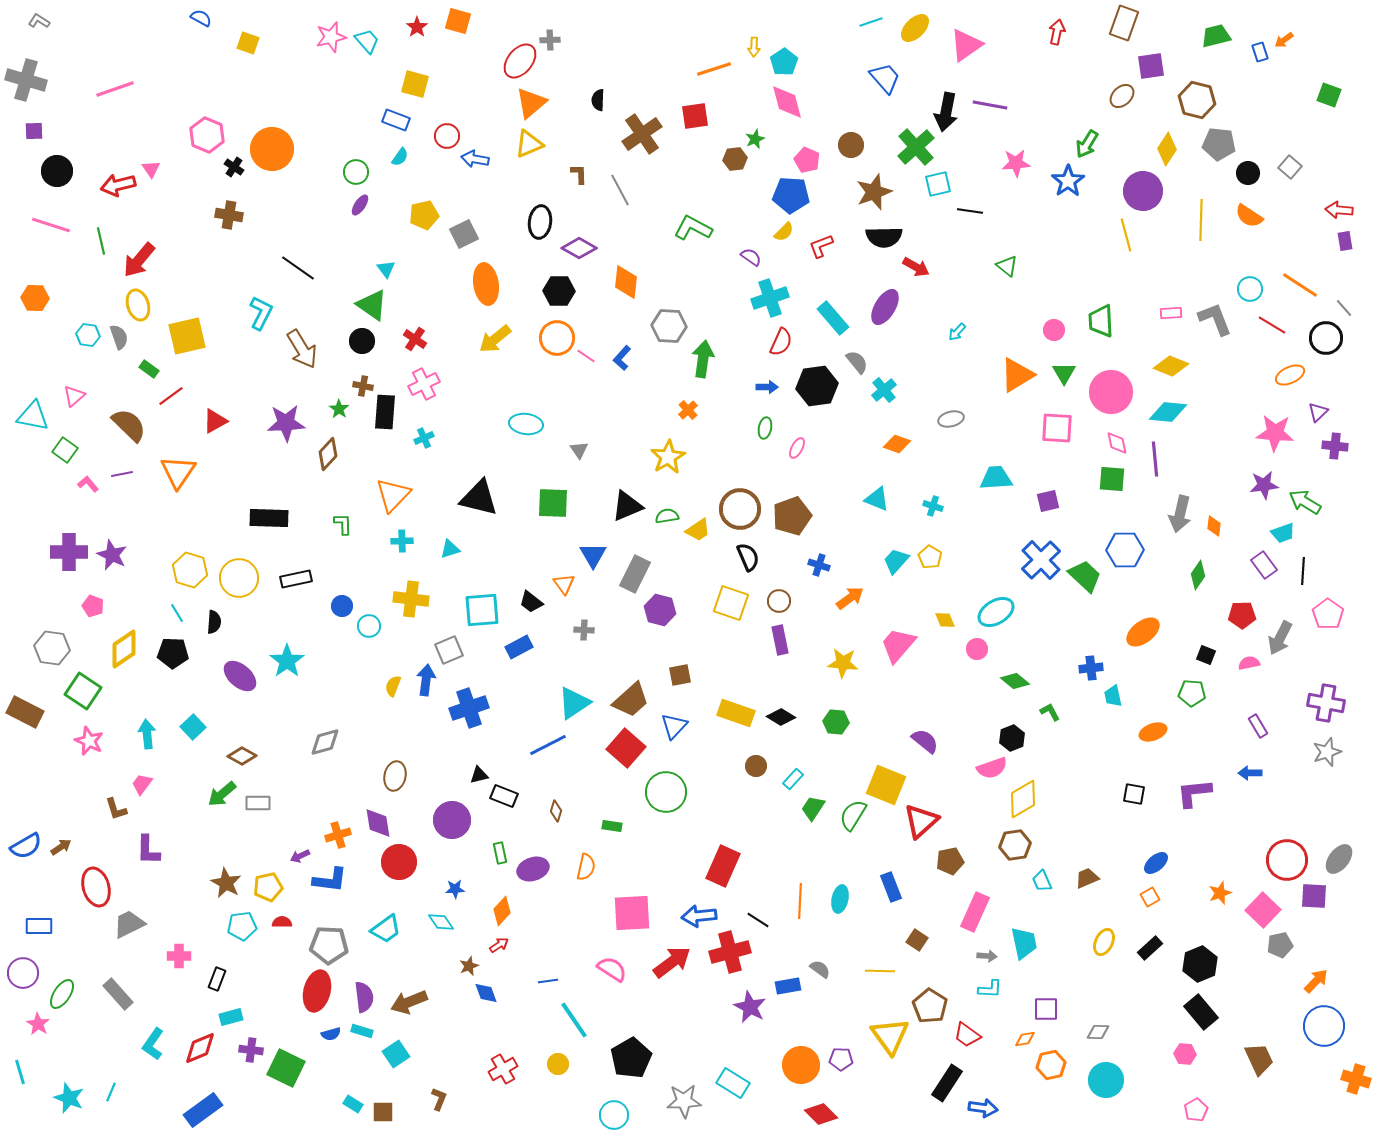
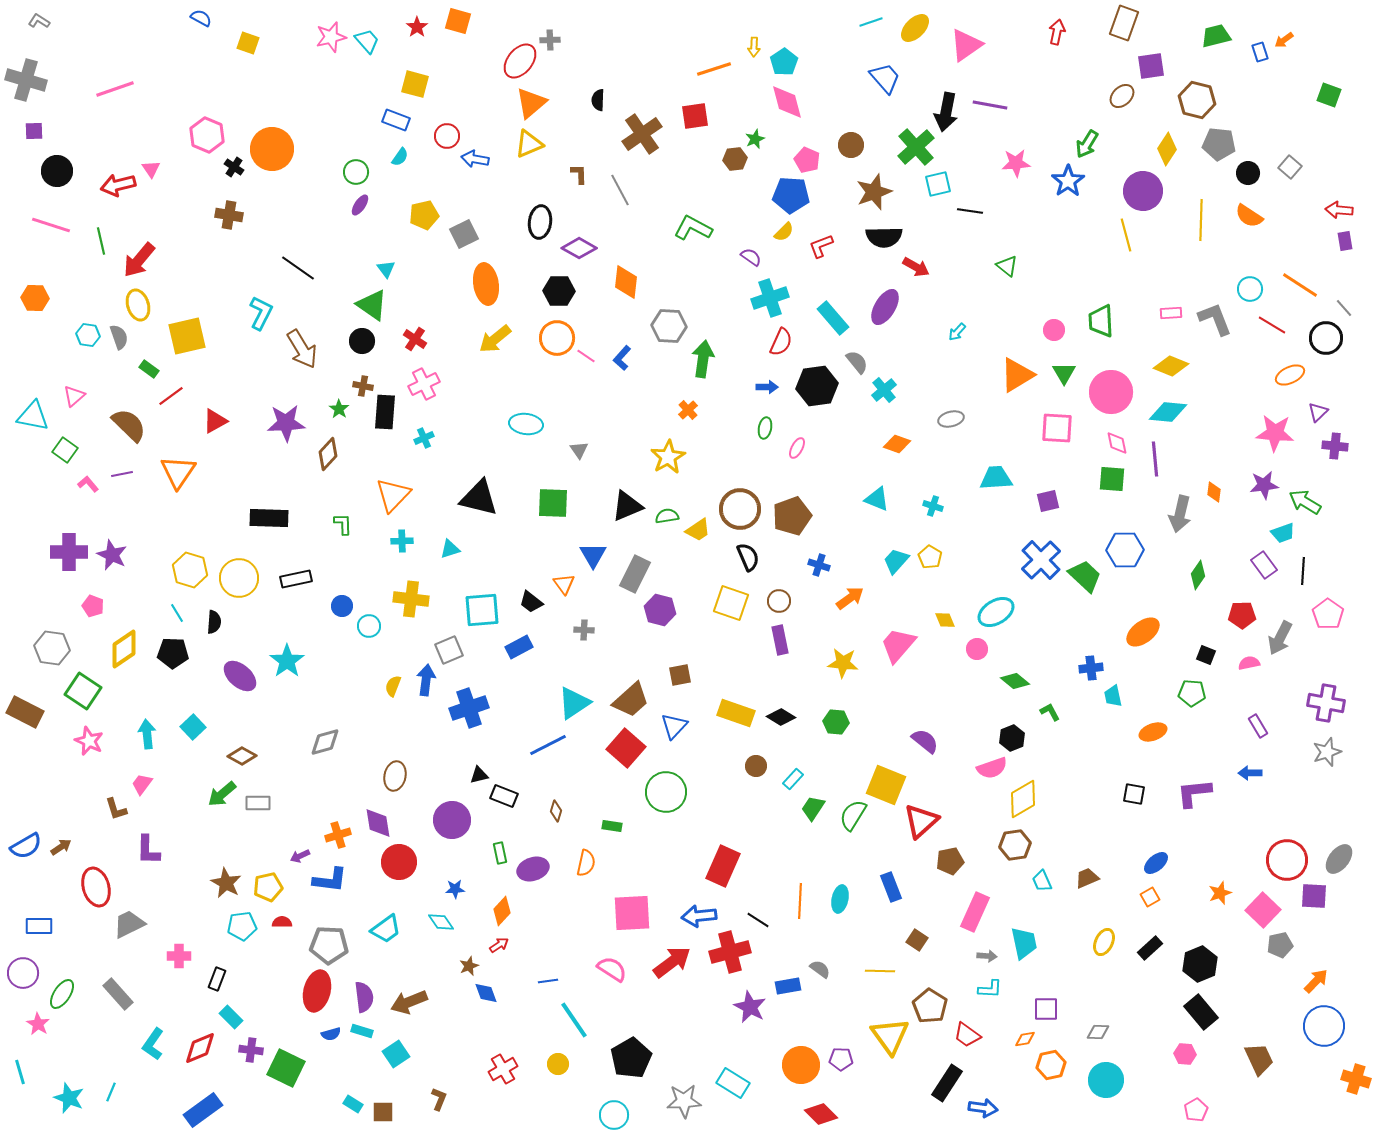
orange diamond at (1214, 526): moved 34 px up
orange semicircle at (586, 867): moved 4 px up
cyan rectangle at (231, 1017): rotated 60 degrees clockwise
